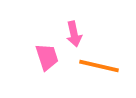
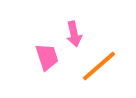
orange line: rotated 54 degrees counterclockwise
